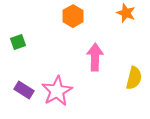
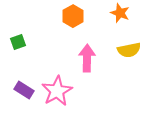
orange star: moved 6 px left
pink arrow: moved 8 px left, 1 px down
yellow semicircle: moved 5 px left, 28 px up; rotated 65 degrees clockwise
